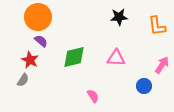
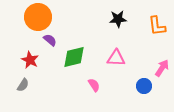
black star: moved 1 px left, 2 px down
purple semicircle: moved 9 px right, 1 px up
pink arrow: moved 3 px down
gray semicircle: moved 5 px down
pink semicircle: moved 1 px right, 11 px up
